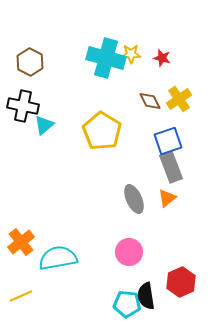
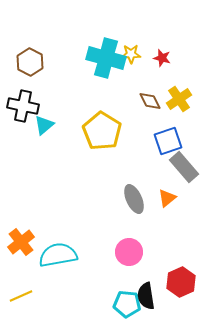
gray rectangle: moved 13 px right; rotated 20 degrees counterclockwise
cyan semicircle: moved 3 px up
